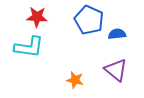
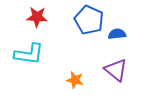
cyan L-shape: moved 7 px down
